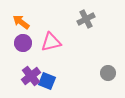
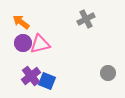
pink triangle: moved 11 px left, 2 px down
